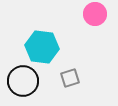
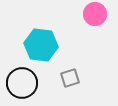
cyan hexagon: moved 1 px left, 2 px up
black circle: moved 1 px left, 2 px down
